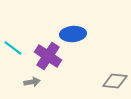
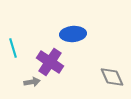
cyan line: rotated 36 degrees clockwise
purple cross: moved 2 px right, 6 px down
gray diamond: moved 3 px left, 4 px up; rotated 60 degrees clockwise
